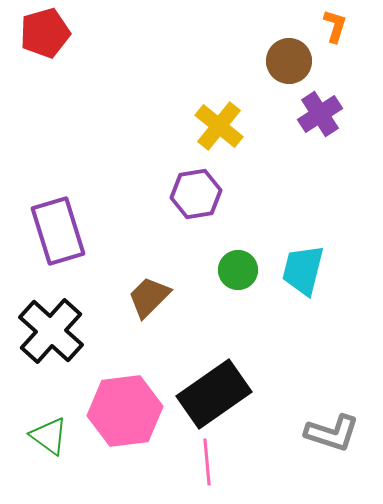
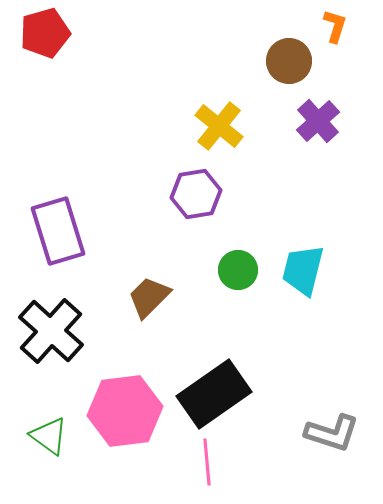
purple cross: moved 2 px left, 7 px down; rotated 9 degrees counterclockwise
